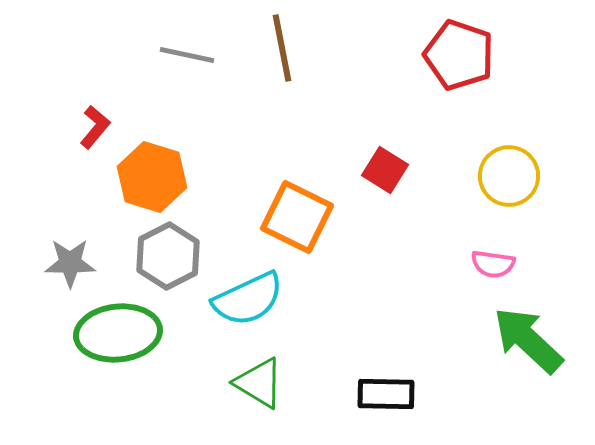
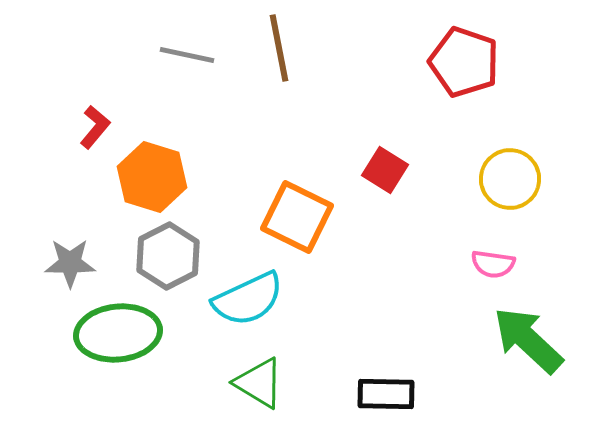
brown line: moved 3 px left
red pentagon: moved 5 px right, 7 px down
yellow circle: moved 1 px right, 3 px down
